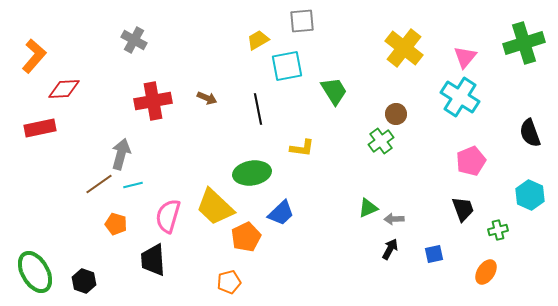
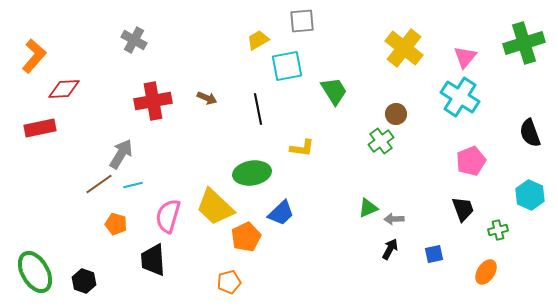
gray arrow at (121, 154): rotated 16 degrees clockwise
